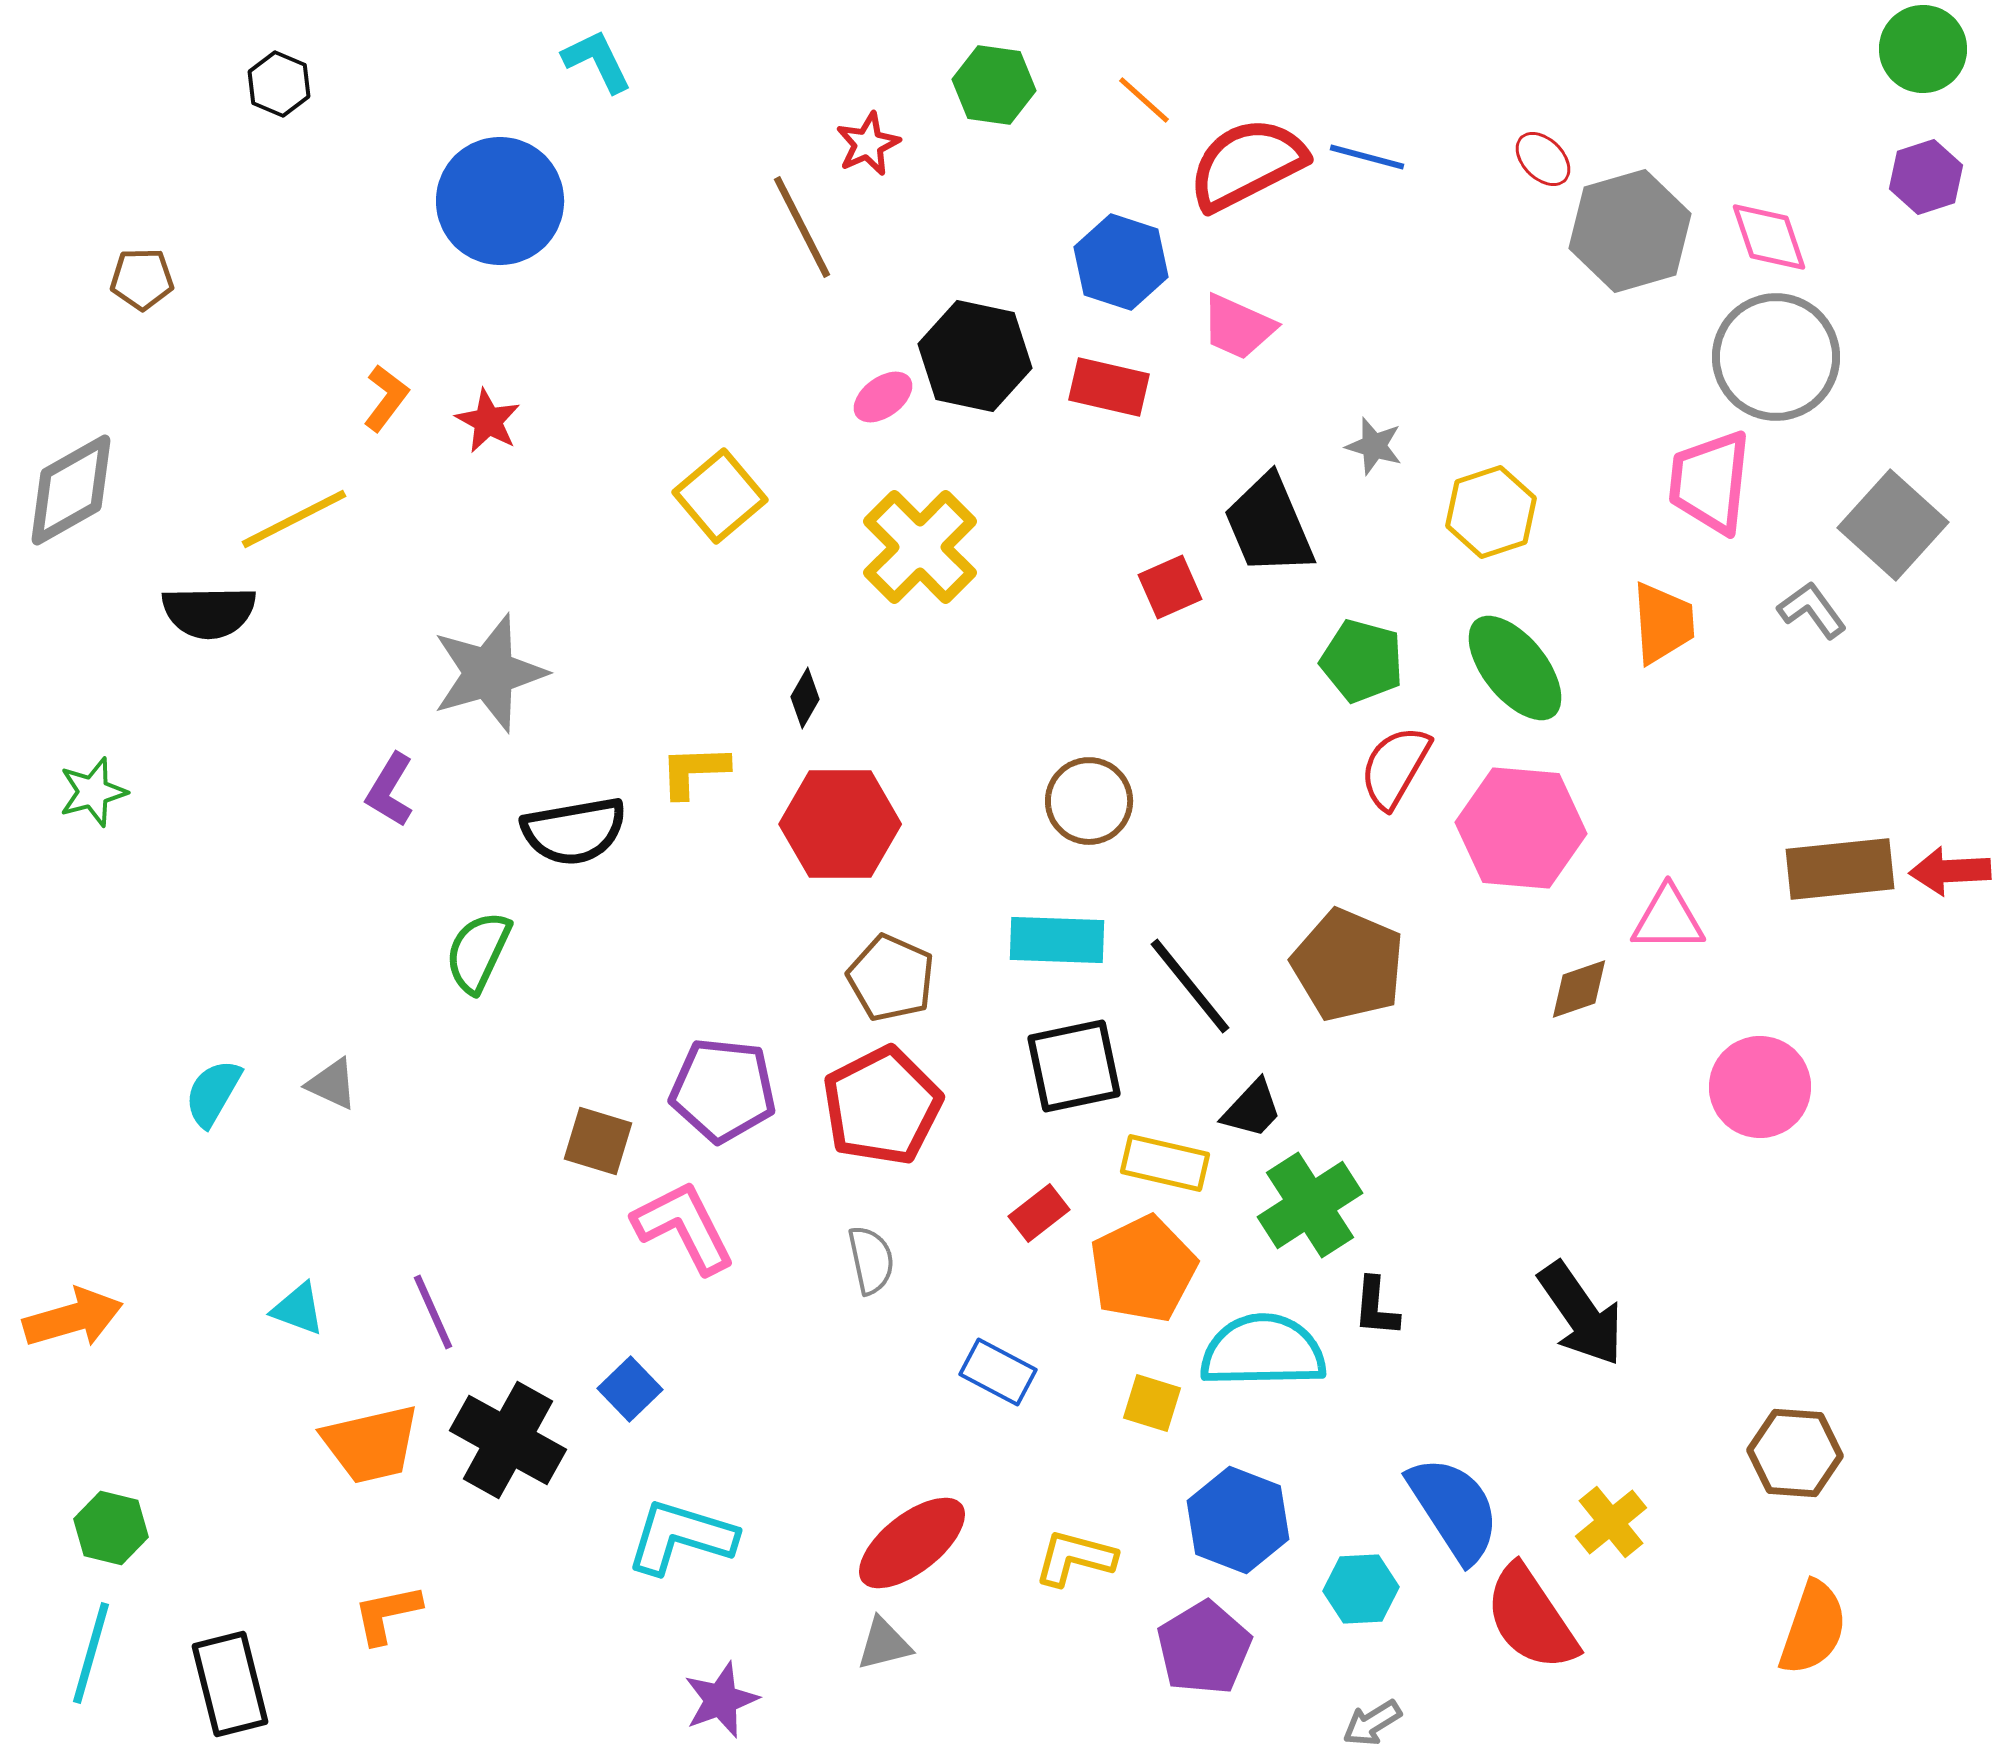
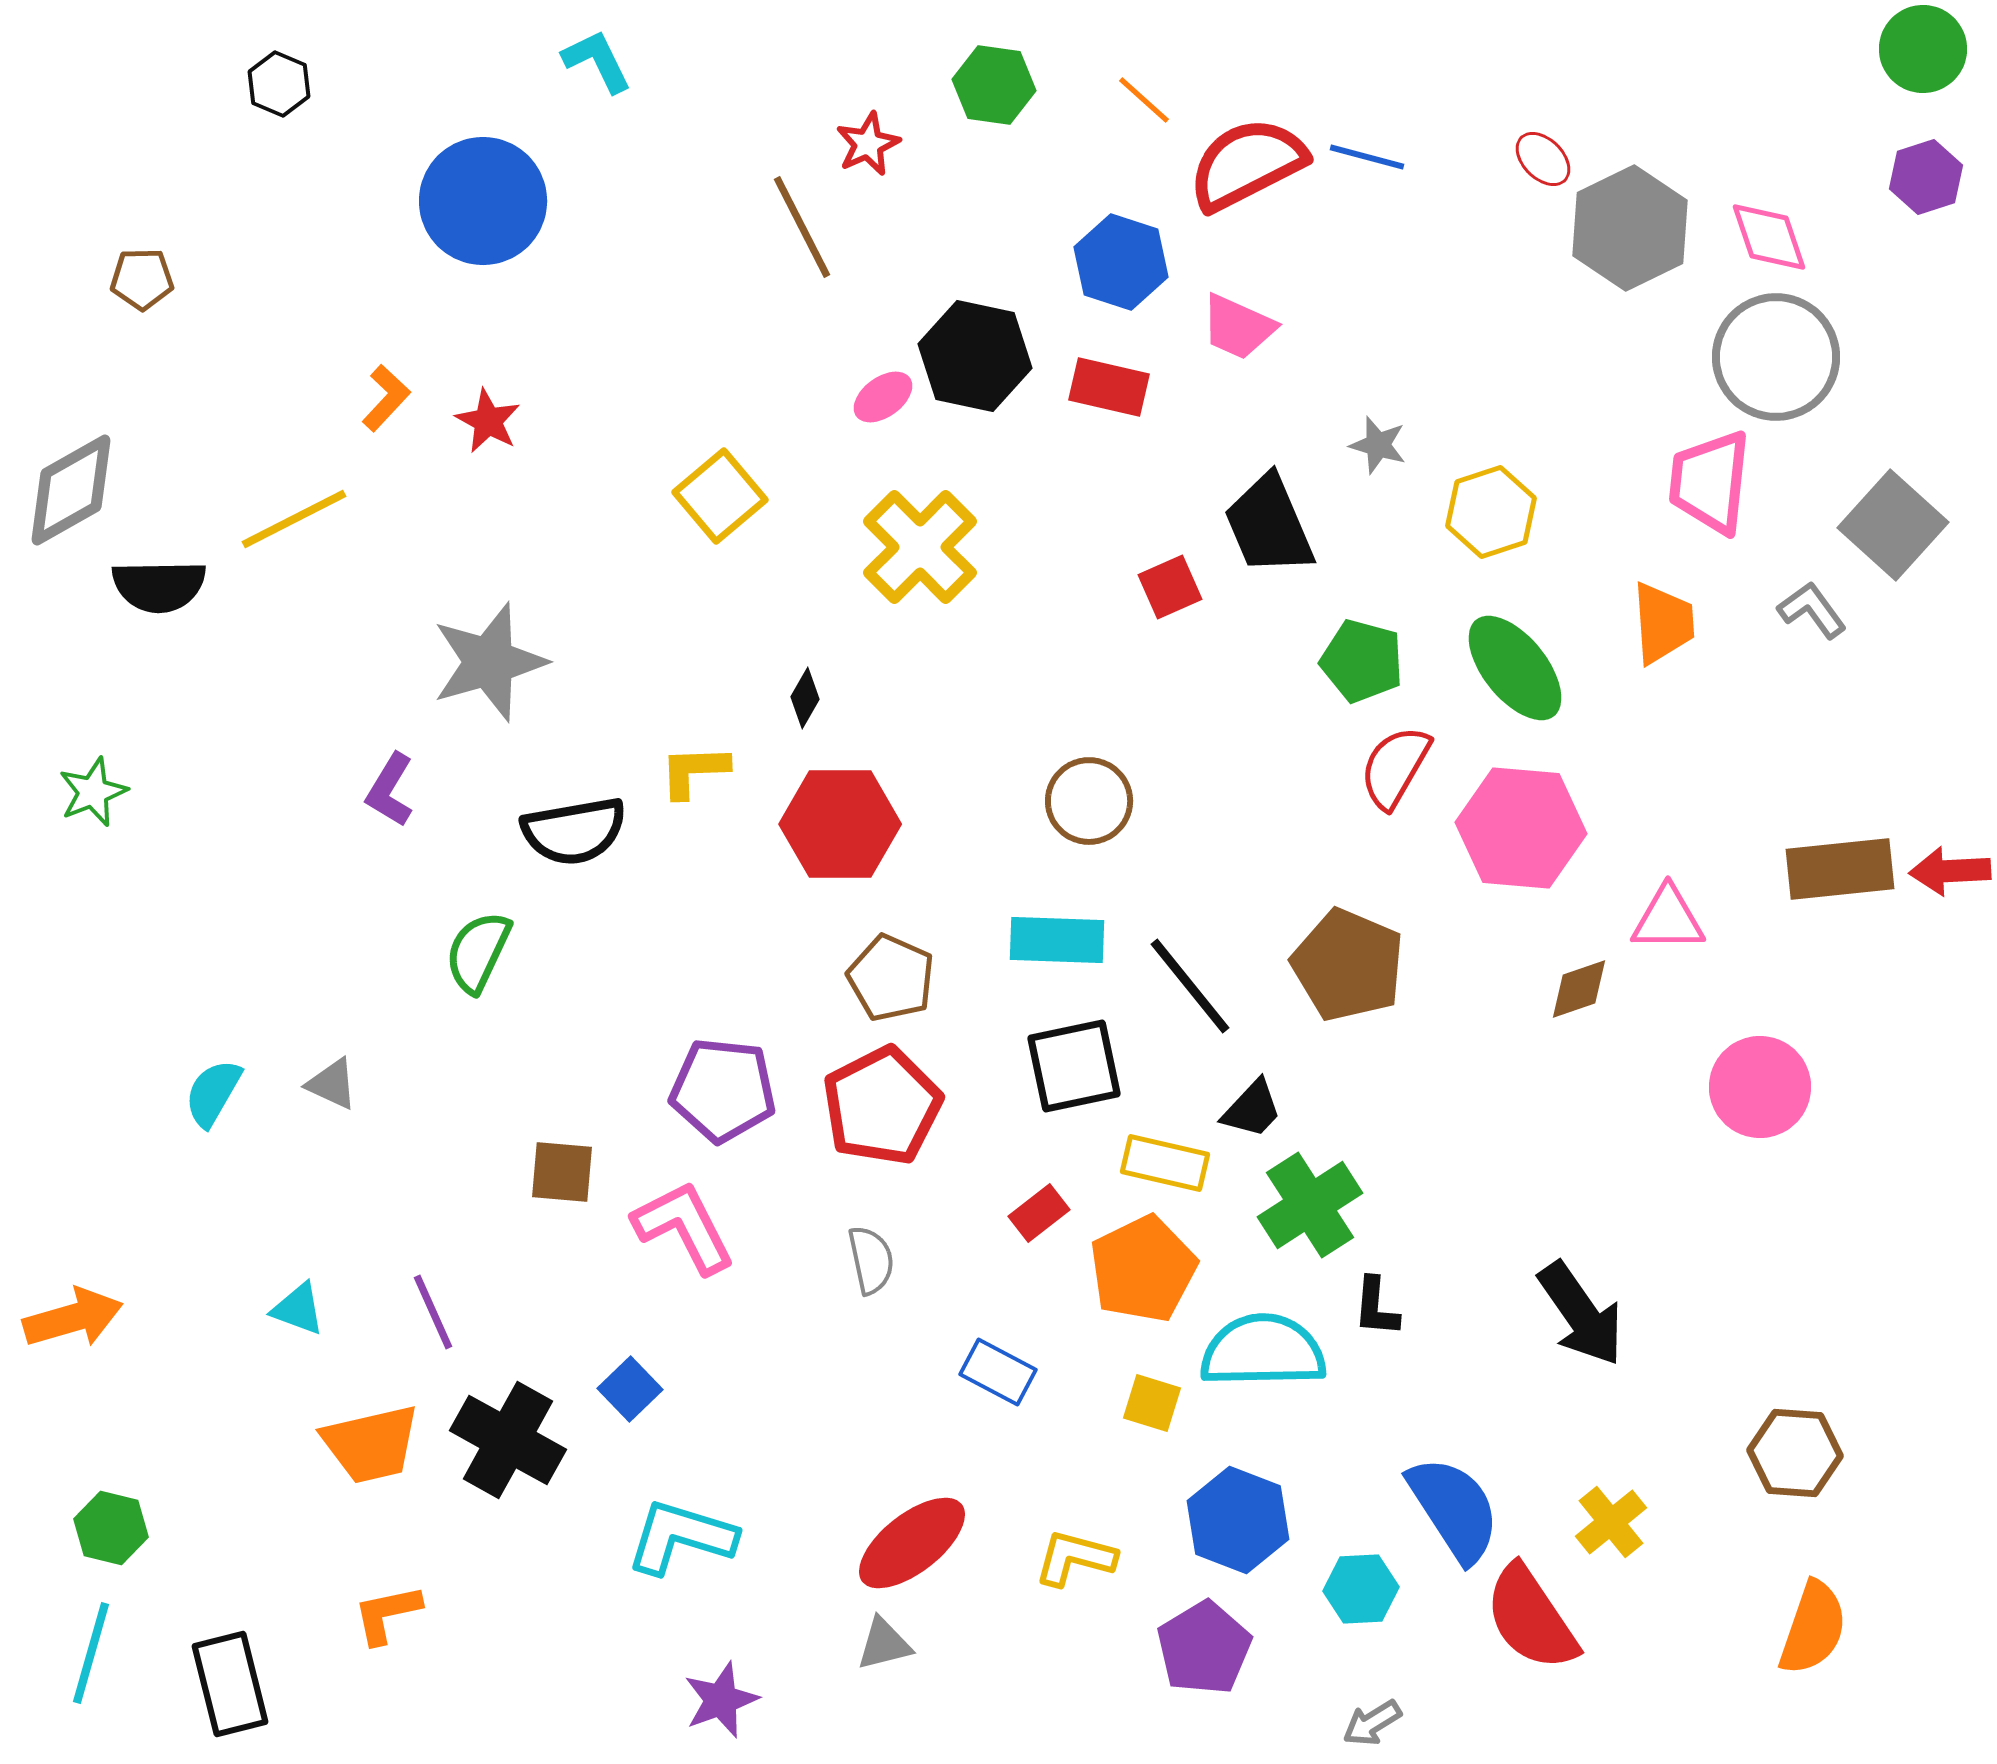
blue circle at (500, 201): moved 17 px left
gray hexagon at (1630, 231): moved 3 px up; rotated 10 degrees counterclockwise
orange L-shape at (386, 398): rotated 6 degrees clockwise
gray star at (1374, 446): moved 4 px right, 1 px up
black semicircle at (209, 612): moved 50 px left, 26 px up
gray star at (489, 673): moved 11 px up
green star at (93, 792): rotated 6 degrees counterclockwise
brown square at (598, 1141): moved 36 px left, 31 px down; rotated 12 degrees counterclockwise
